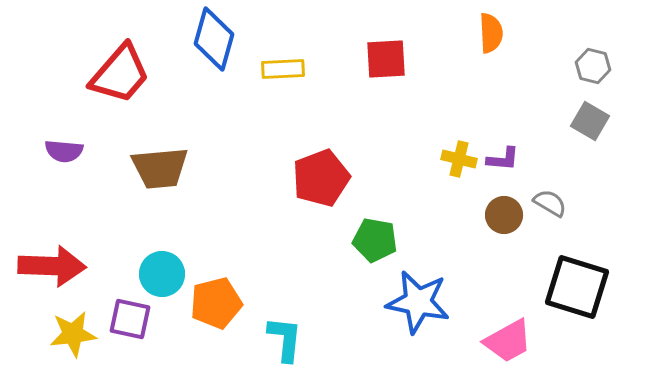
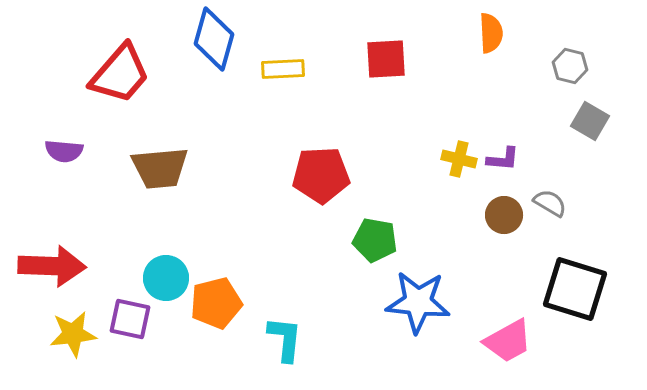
gray hexagon: moved 23 px left
red pentagon: moved 3 px up; rotated 18 degrees clockwise
cyan circle: moved 4 px right, 4 px down
black square: moved 2 px left, 2 px down
blue star: rotated 6 degrees counterclockwise
